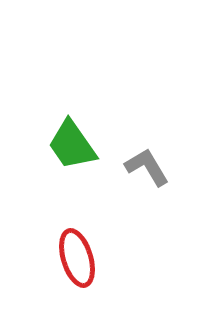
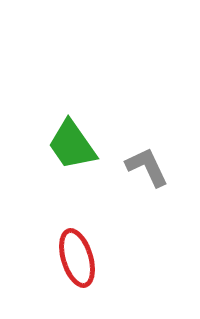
gray L-shape: rotated 6 degrees clockwise
